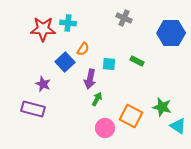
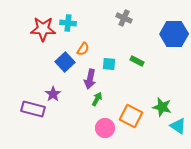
blue hexagon: moved 3 px right, 1 px down
purple star: moved 10 px right, 10 px down; rotated 14 degrees clockwise
